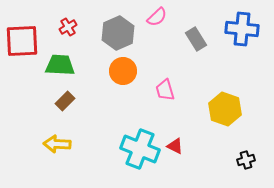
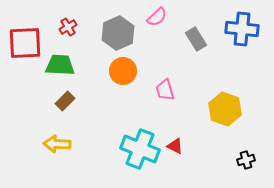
red square: moved 3 px right, 2 px down
